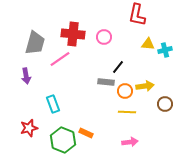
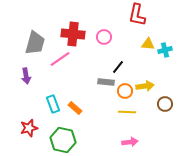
orange rectangle: moved 11 px left, 25 px up; rotated 16 degrees clockwise
green hexagon: rotated 10 degrees counterclockwise
